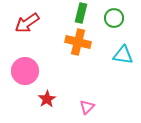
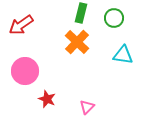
red arrow: moved 6 px left, 2 px down
orange cross: moved 1 px left; rotated 30 degrees clockwise
red star: rotated 18 degrees counterclockwise
